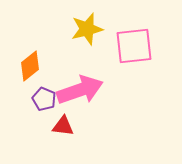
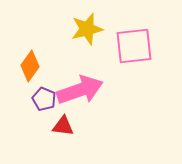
orange diamond: rotated 16 degrees counterclockwise
